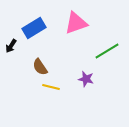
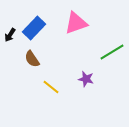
blue rectangle: rotated 15 degrees counterclockwise
black arrow: moved 1 px left, 11 px up
green line: moved 5 px right, 1 px down
brown semicircle: moved 8 px left, 8 px up
yellow line: rotated 24 degrees clockwise
